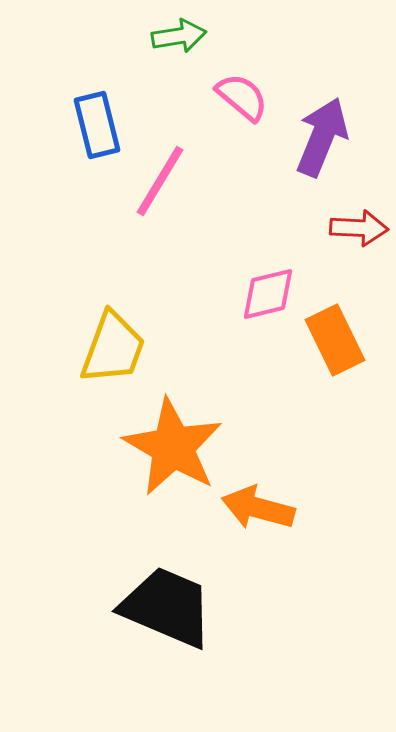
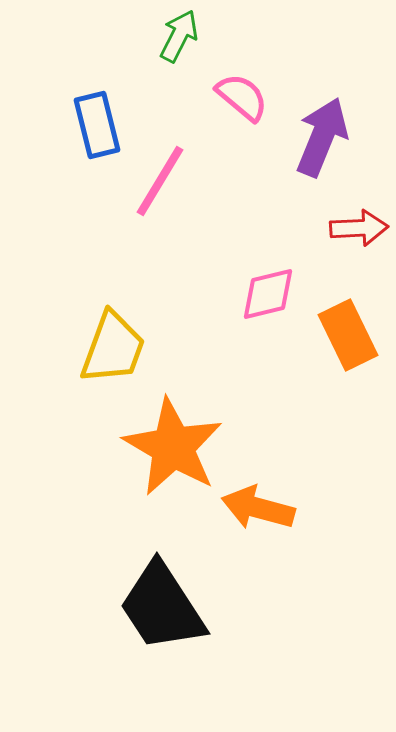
green arrow: rotated 54 degrees counterclockwise
red arrow: rotated 6 degrees counterclockwise
orange rectangle: moved 13 px right, 5 px up
black trapezoid: moved 5 px left; rotated 146 degrees counterclockwise
